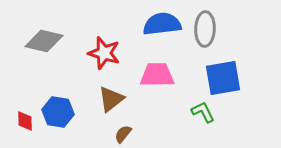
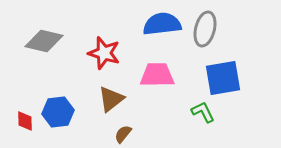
gray ellipse: rotated 12 degrees clockwise
blue hexagon: rotated 16 degrees counterclockwise
